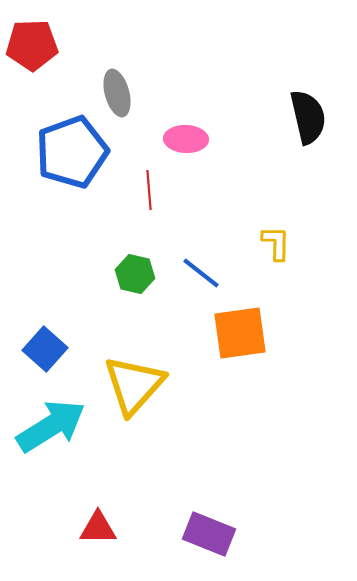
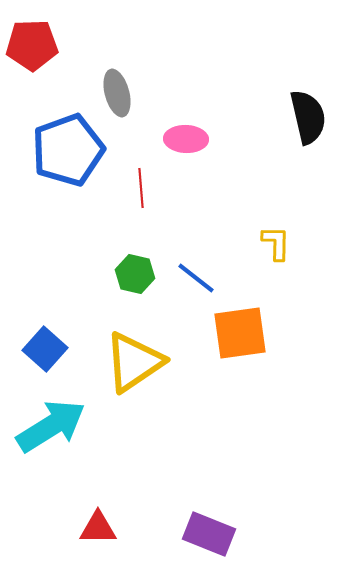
blue pentagon: moved 4 px left, 2 px up
red line: moved 8 px left, 2 px up
blue line: moved 5 px left, 5 px down
yellow triangle: moved 23 px up; rotated 14 degrees clockwise
